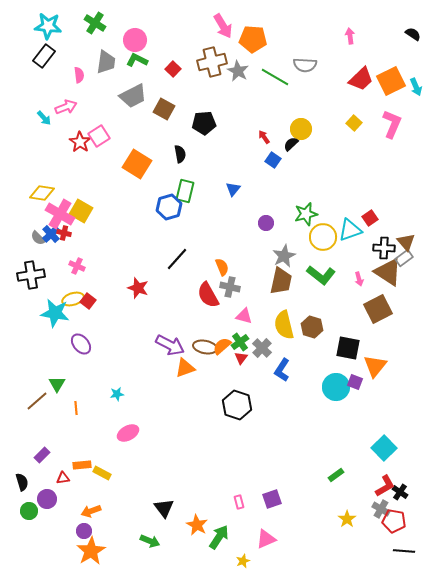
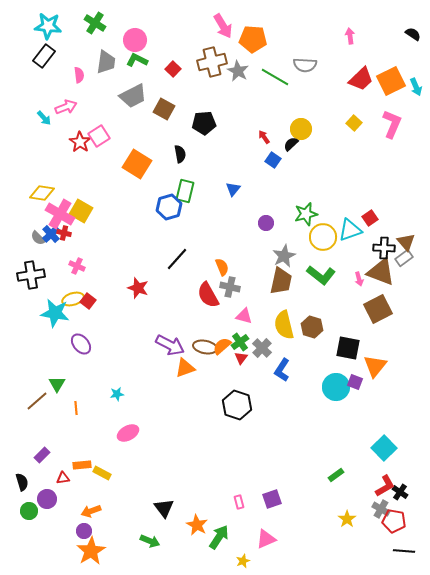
brown triangle at (388, 272): moved 7 px left; rotated 12 degrees counterclockwise
